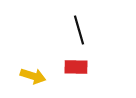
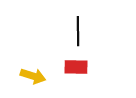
black line: moved 1 px left, 1 px down; rotated 16 degrees clockwise
